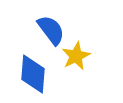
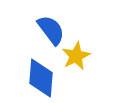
blue diamond: moved 8 px right, 4 px down
